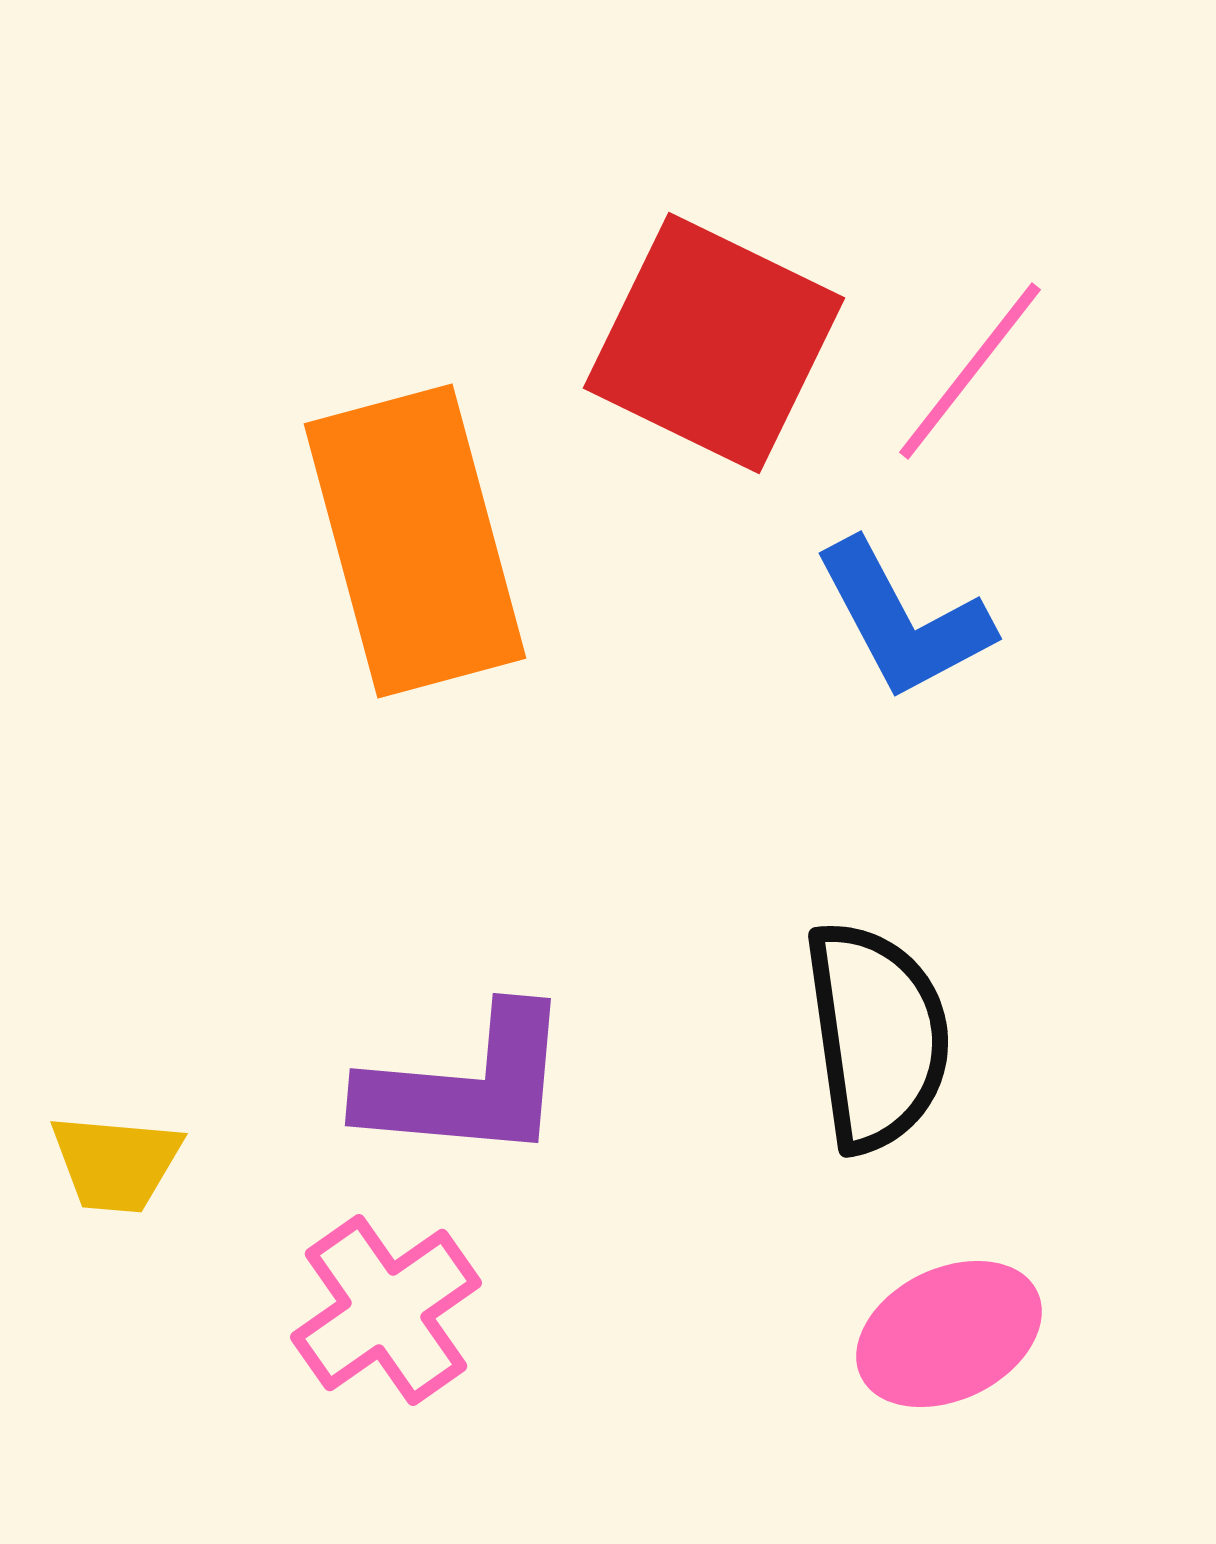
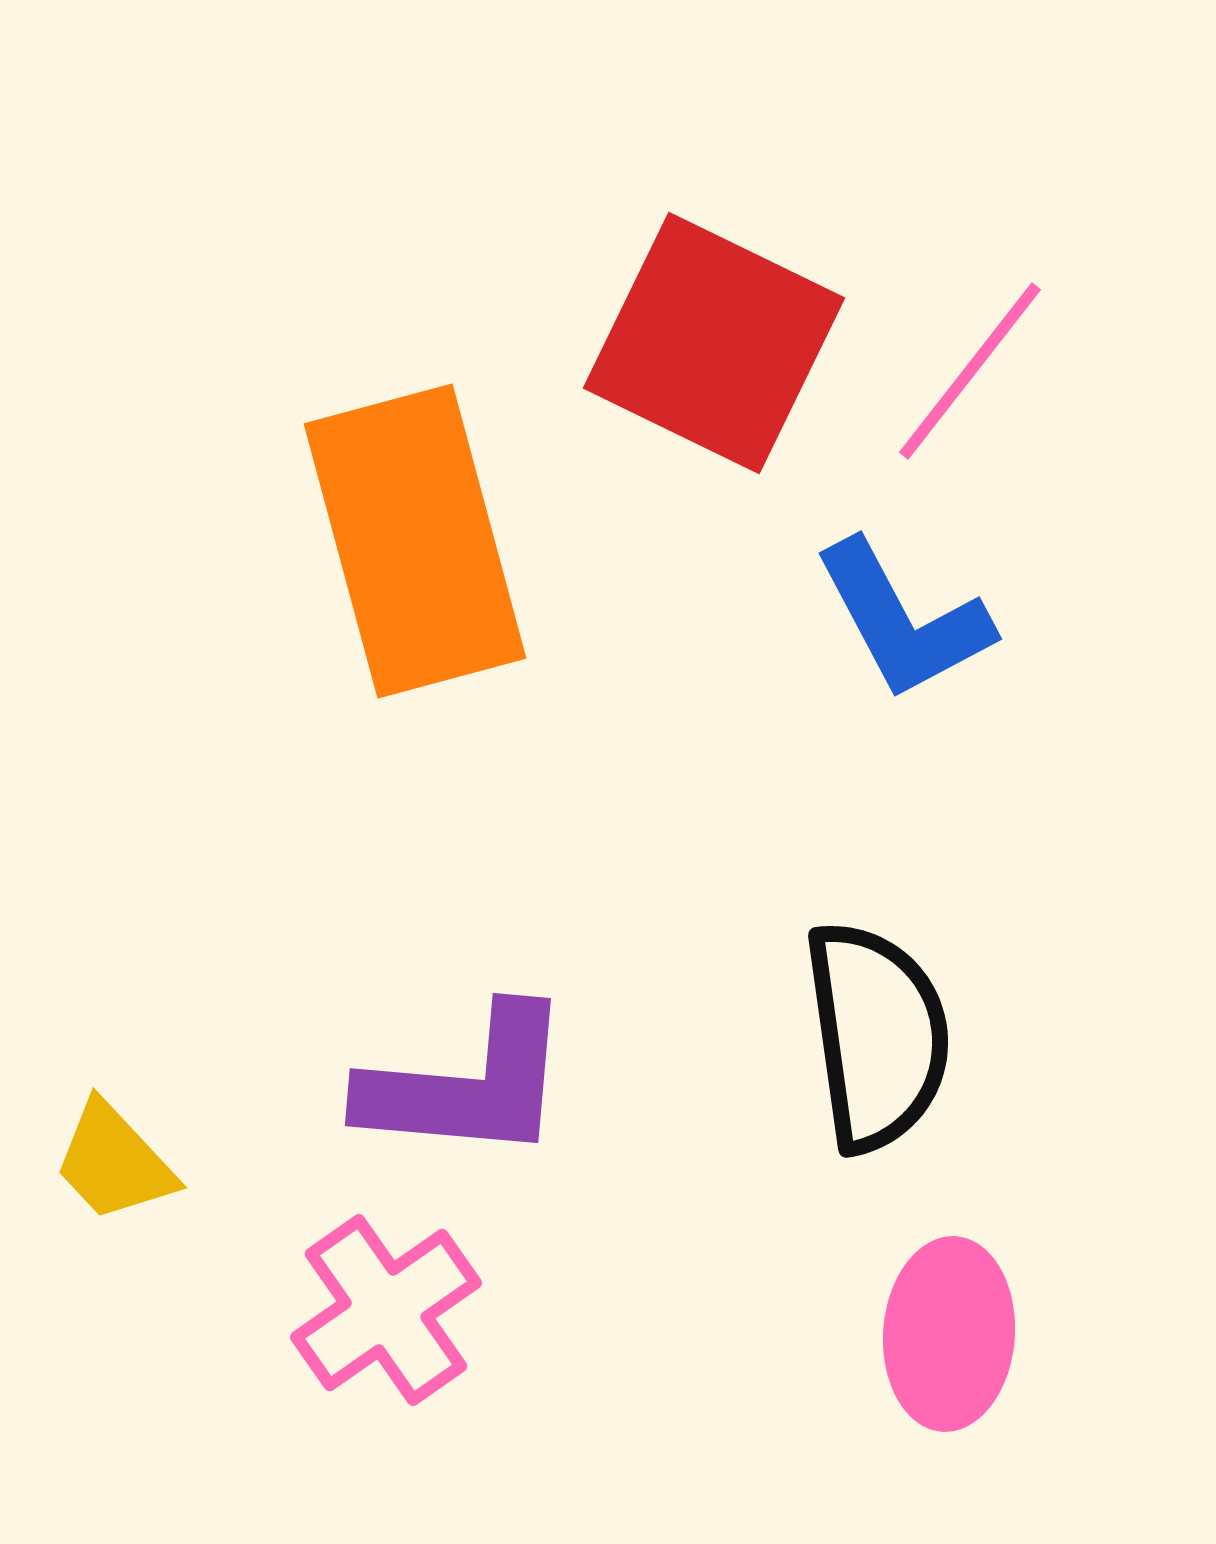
yellow trapezoid: moved 2 px left, 1 px up; rotated 42 degrees clockwise
pink ellipse: rotated 60 degrees counterclockwise
